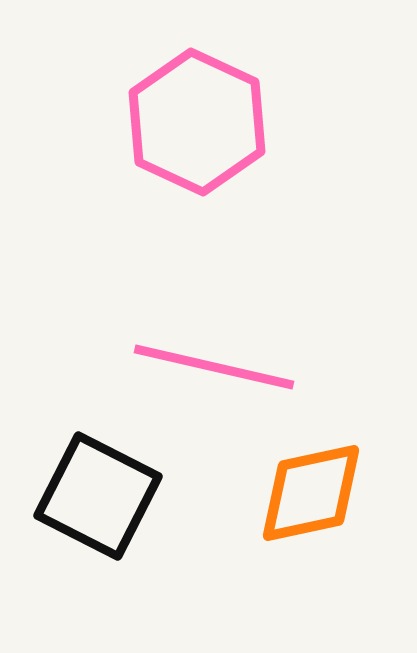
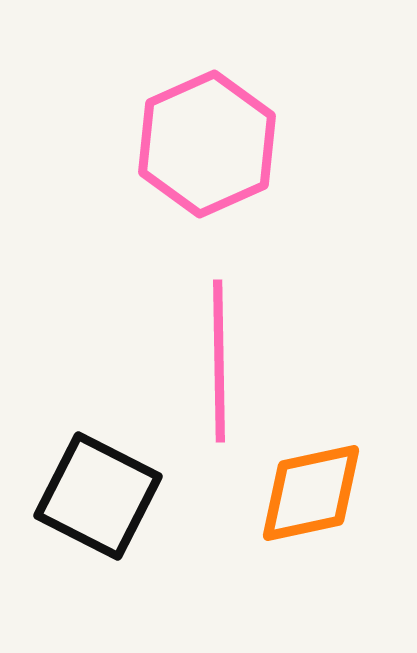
pink hexagon: moved 10 px right, 22 px down; rotated 11 degrees clockwise
pink line: moved 5 px right, 6 px up; rotated 76 degrees clockwise
